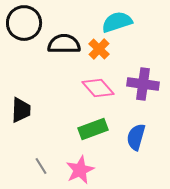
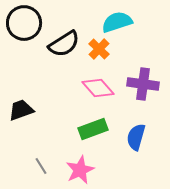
black semicircle: rotated 148 degrees clockwise
black trapezoid: rotated 112 degrees counterclockwise
